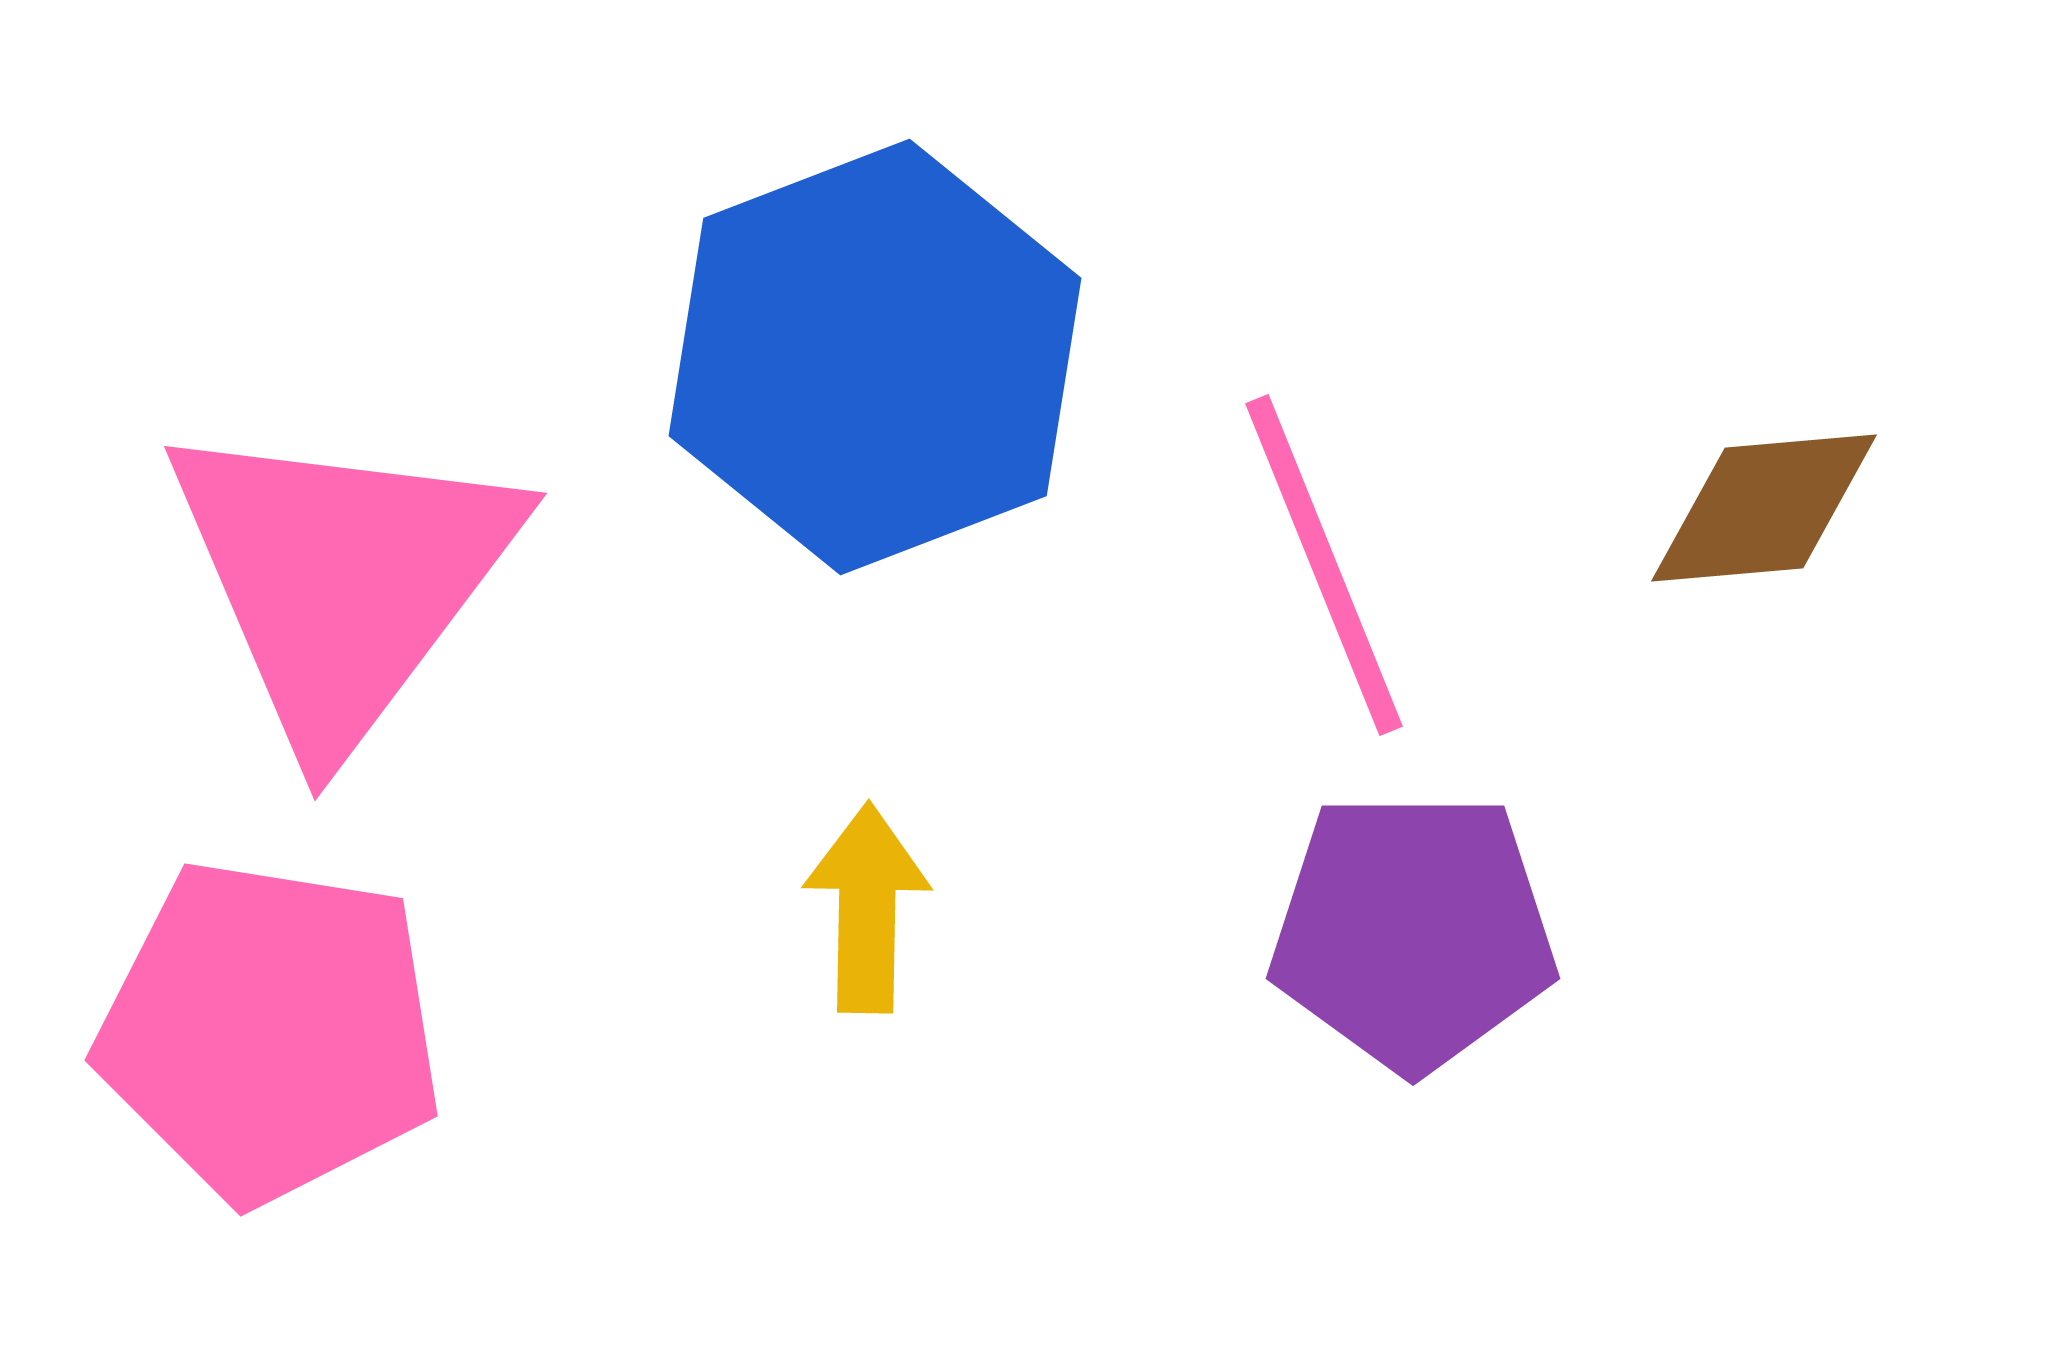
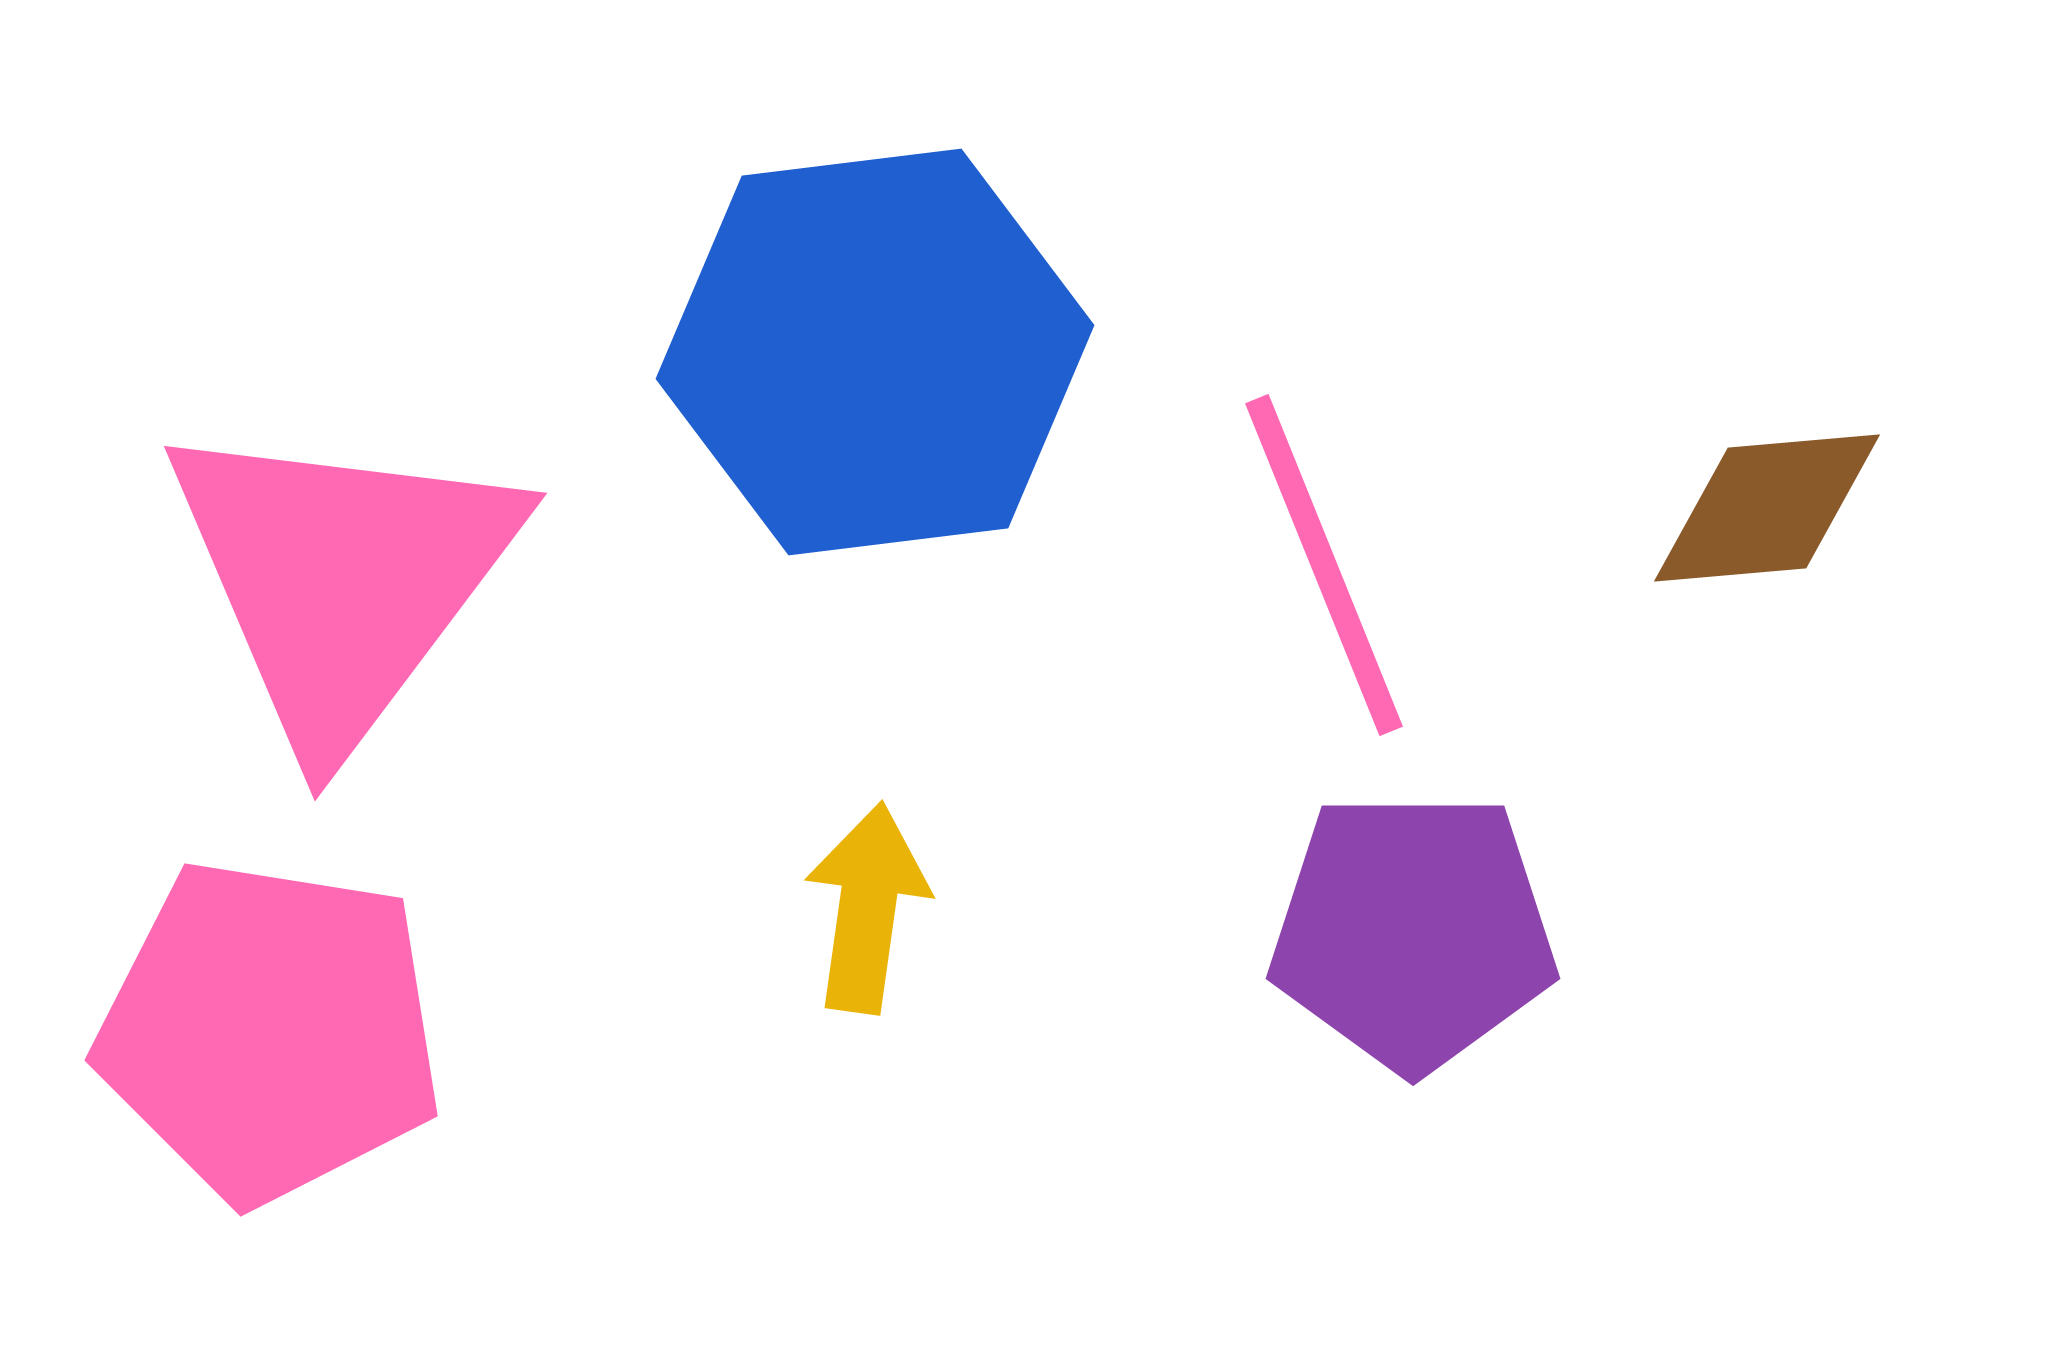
blue hexagon: moved 5 px up; rotated 14 degrees clockwise
brown diamond: moved 3 px right
yellow arrow: rotated 7 degrees clockwise
